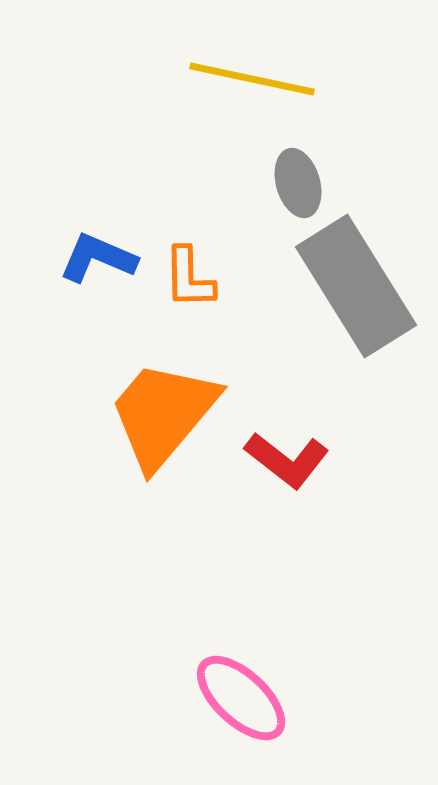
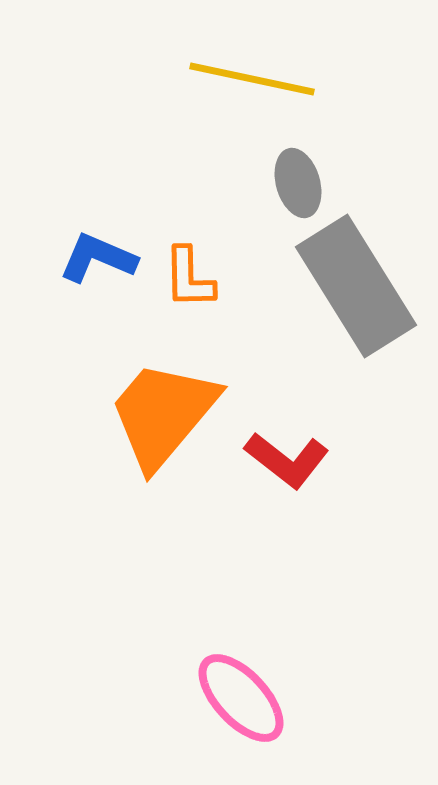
pink ellipse: rotated 4 degrees clockwise
